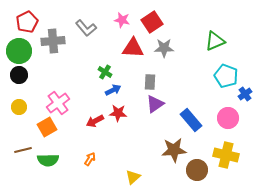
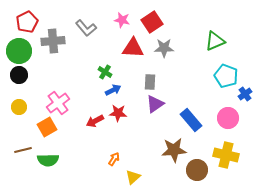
orange arrow: moved 24 px right
